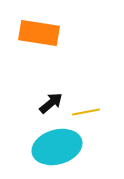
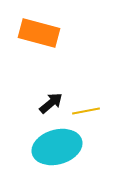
orange rectangle: rotated 6 degrees clockwise
yellow line: moved 1 px up
